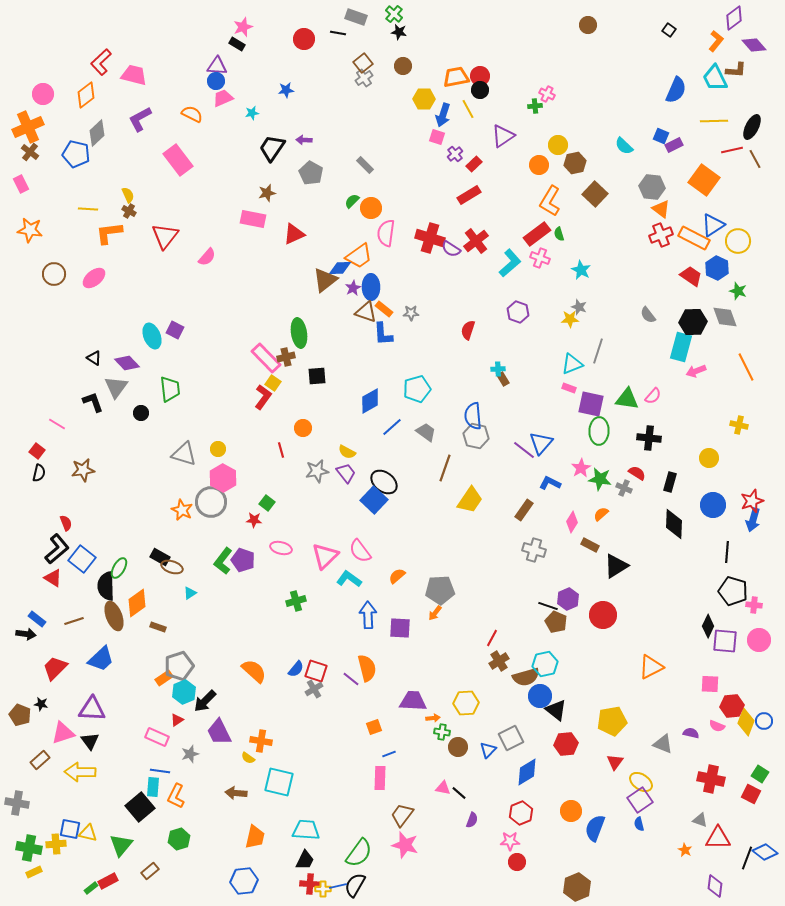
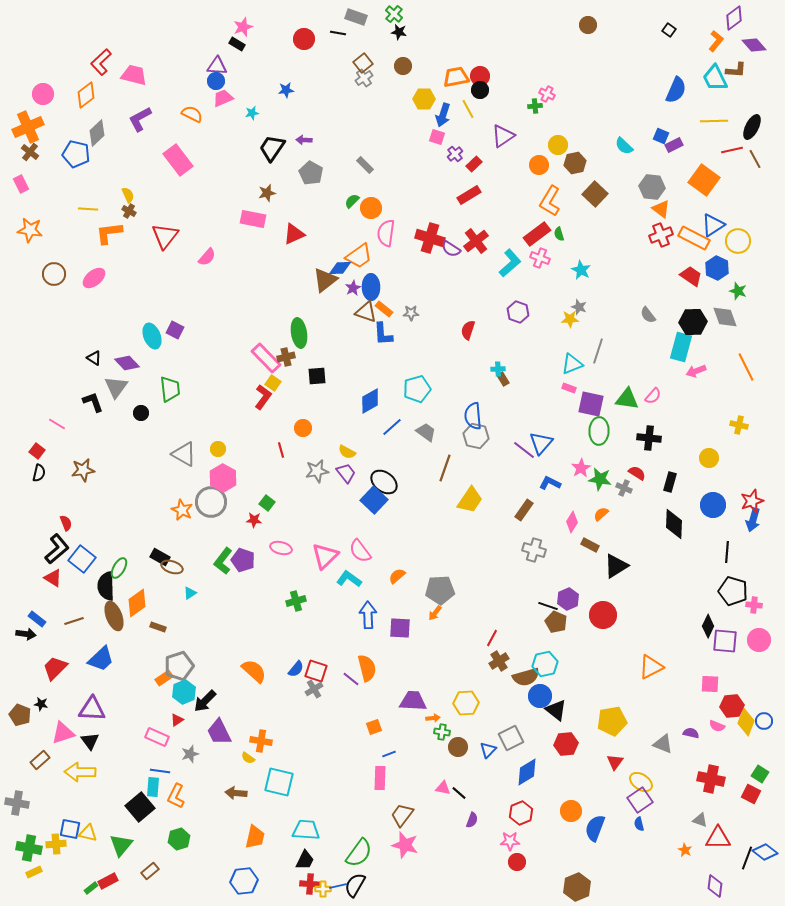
gray triangle at (184, 454): rotated 12 degrees clockwise
